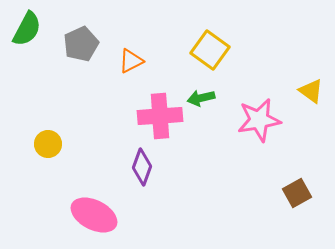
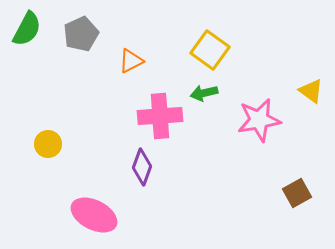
gray pentagon: moved 10 px up
green arrow: moved 3 px right, 5 px up
